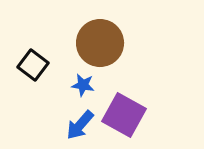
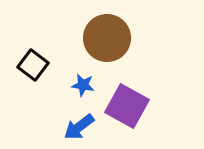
brown circle: moved 7 px right, 5 px up
purple square: moved 3 px right, 9 px up
blue arrow: moved 1 px left, 2 px down; rotated 12 degrees clockwise
